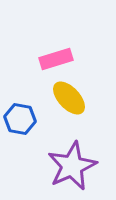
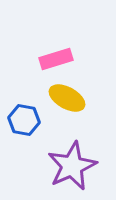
yellow ellipse: moved 2 px left; rotated 18 degrees counterclockwise
blue hexagon: moved 4 px right, 1 px down
